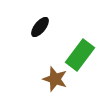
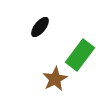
brown star: rotated 25 degrees clockwise
